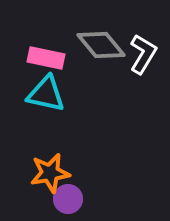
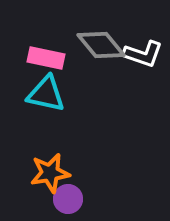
white L-shape: rotated 78 degrees clockwise
